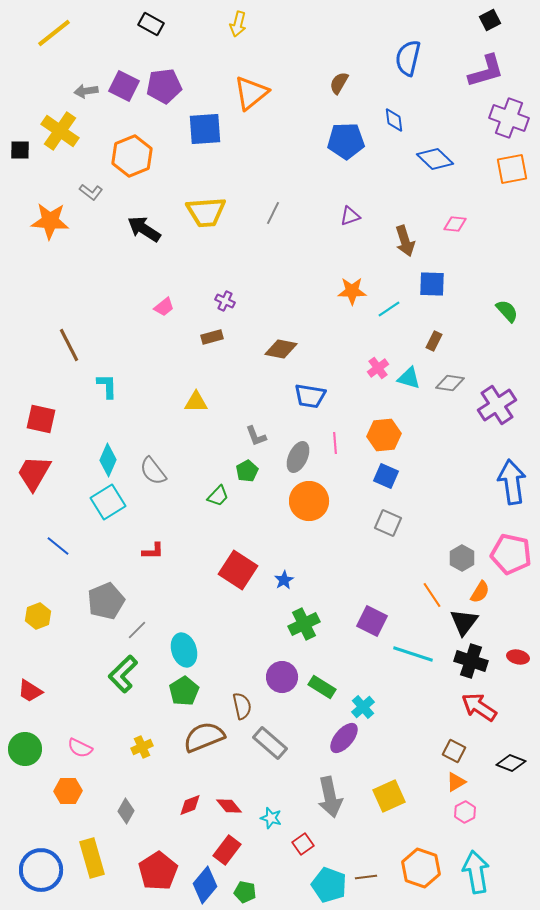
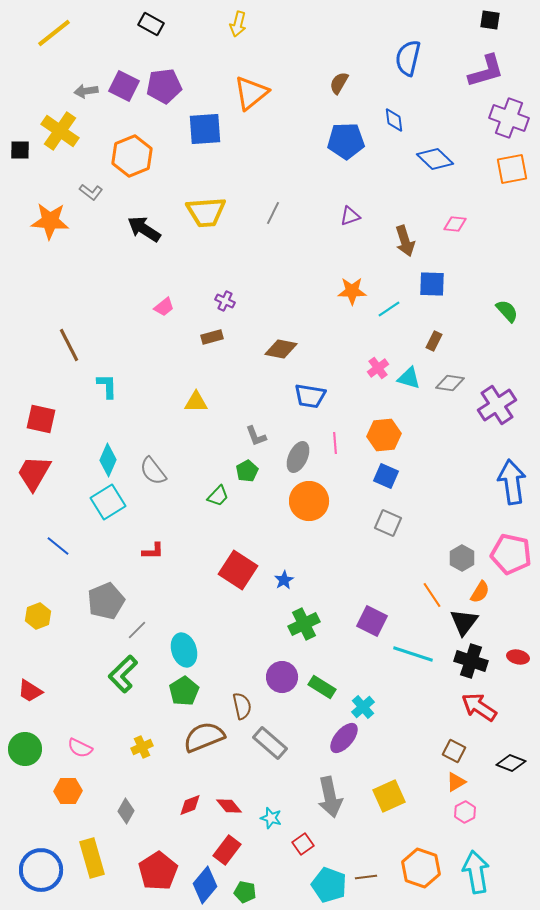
black square at (490, 20): rotated 35 degrees clockwise
